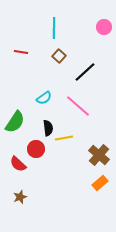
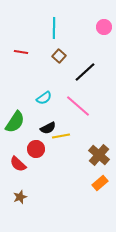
black semicircle: rotated 70 degrees clockwise
yellow line: moved 3 px left, 2 px up
